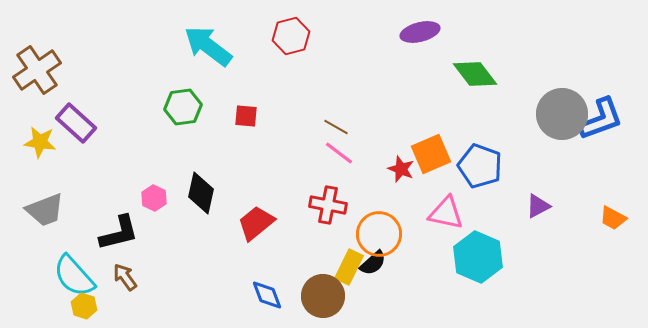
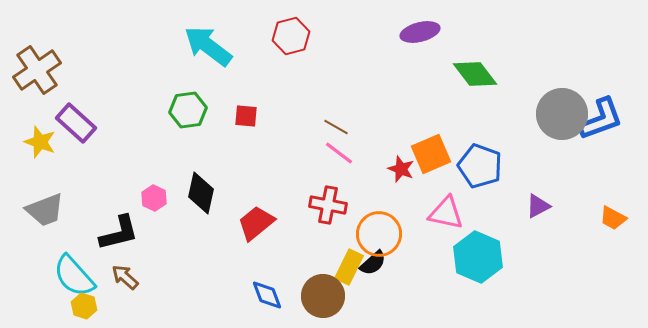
green hexagon: moved 5 px right, 3 px down
yellow star: rotated 12 degrees clockwise
brown arrow: rotated 12 degrees counterclockwise
